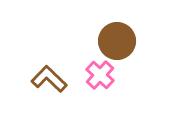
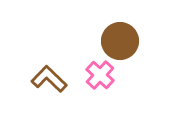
brown circle: moved 3 px right
